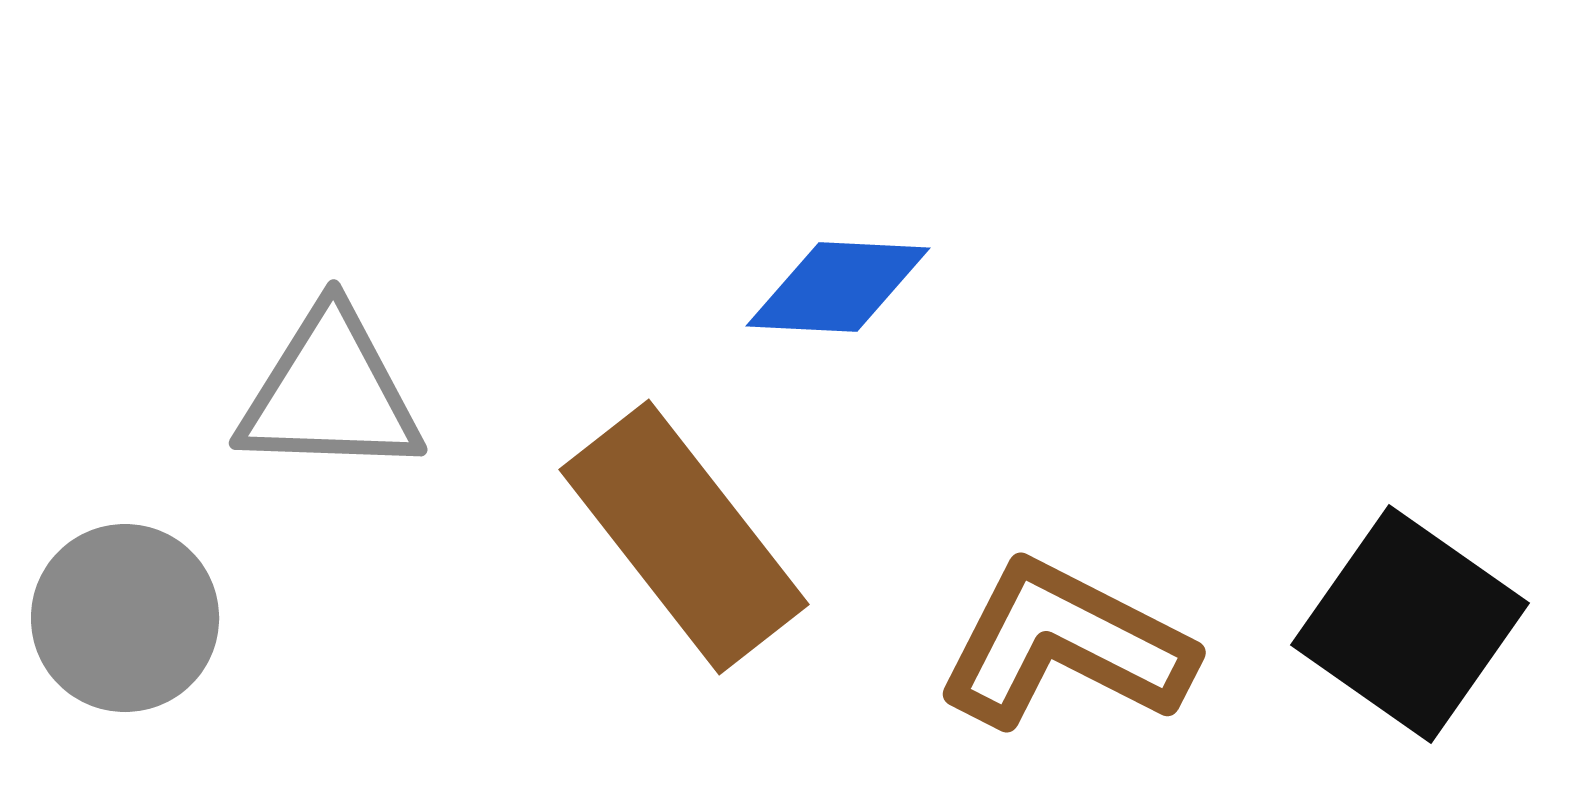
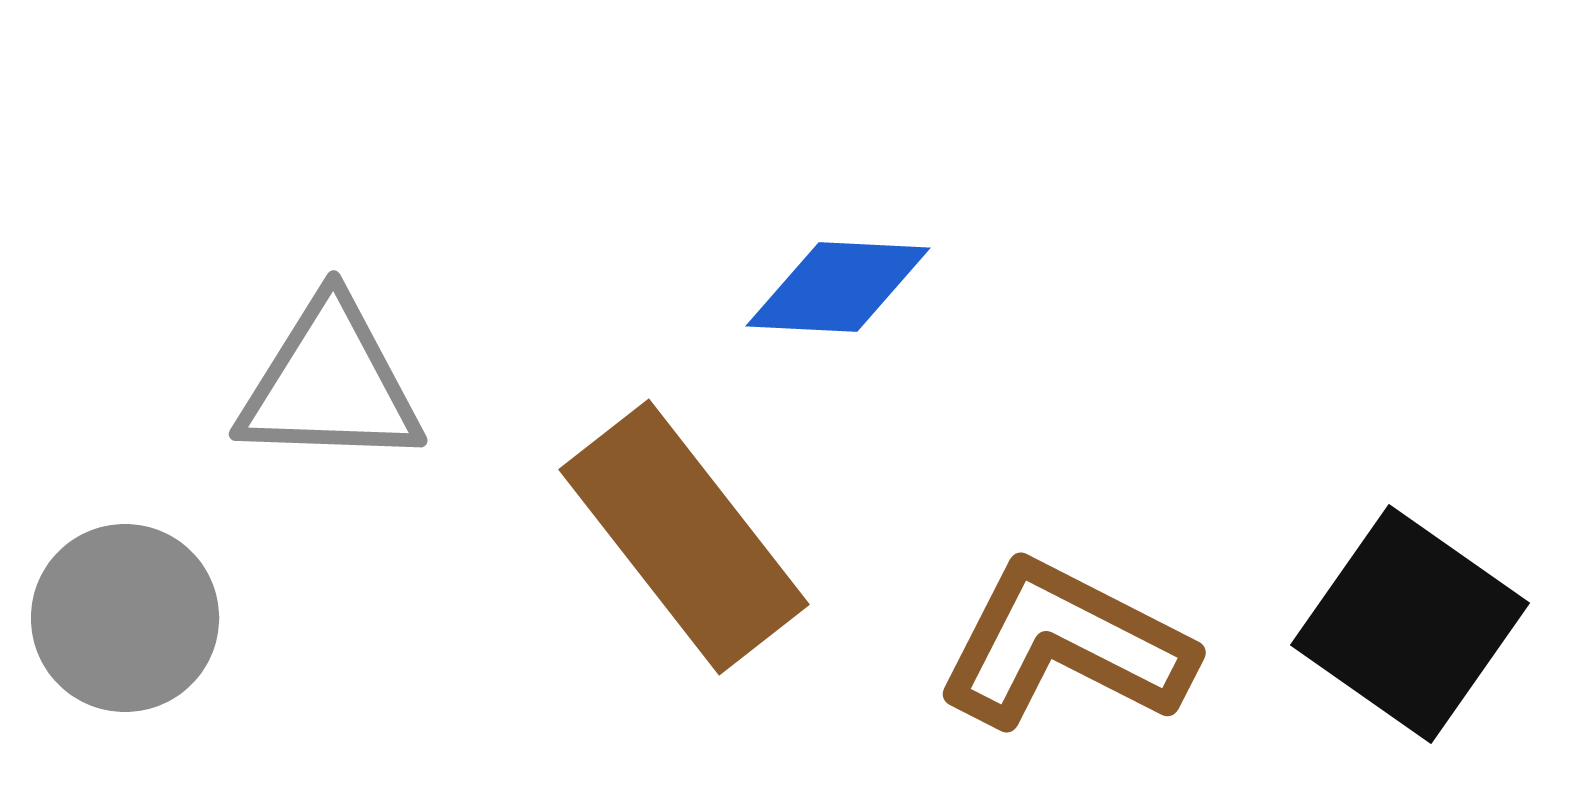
gray triangle: moved 9 px up
